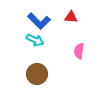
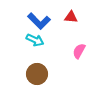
pink semicircle: rotated 21 degrees clockwise
